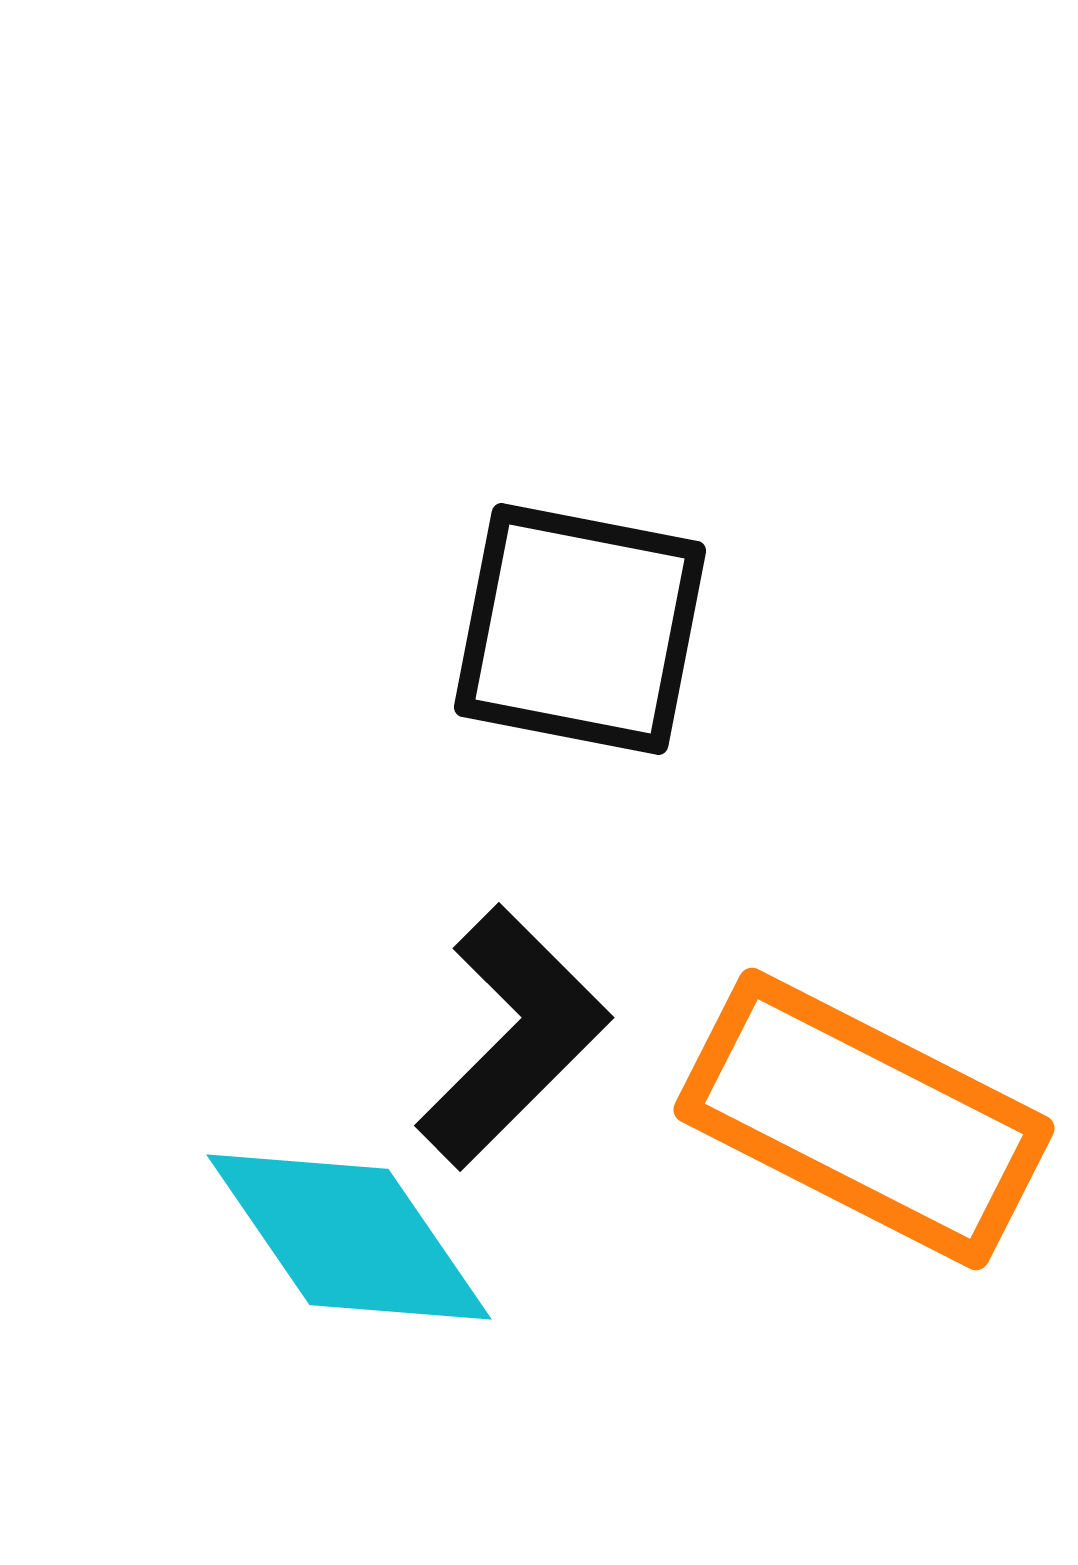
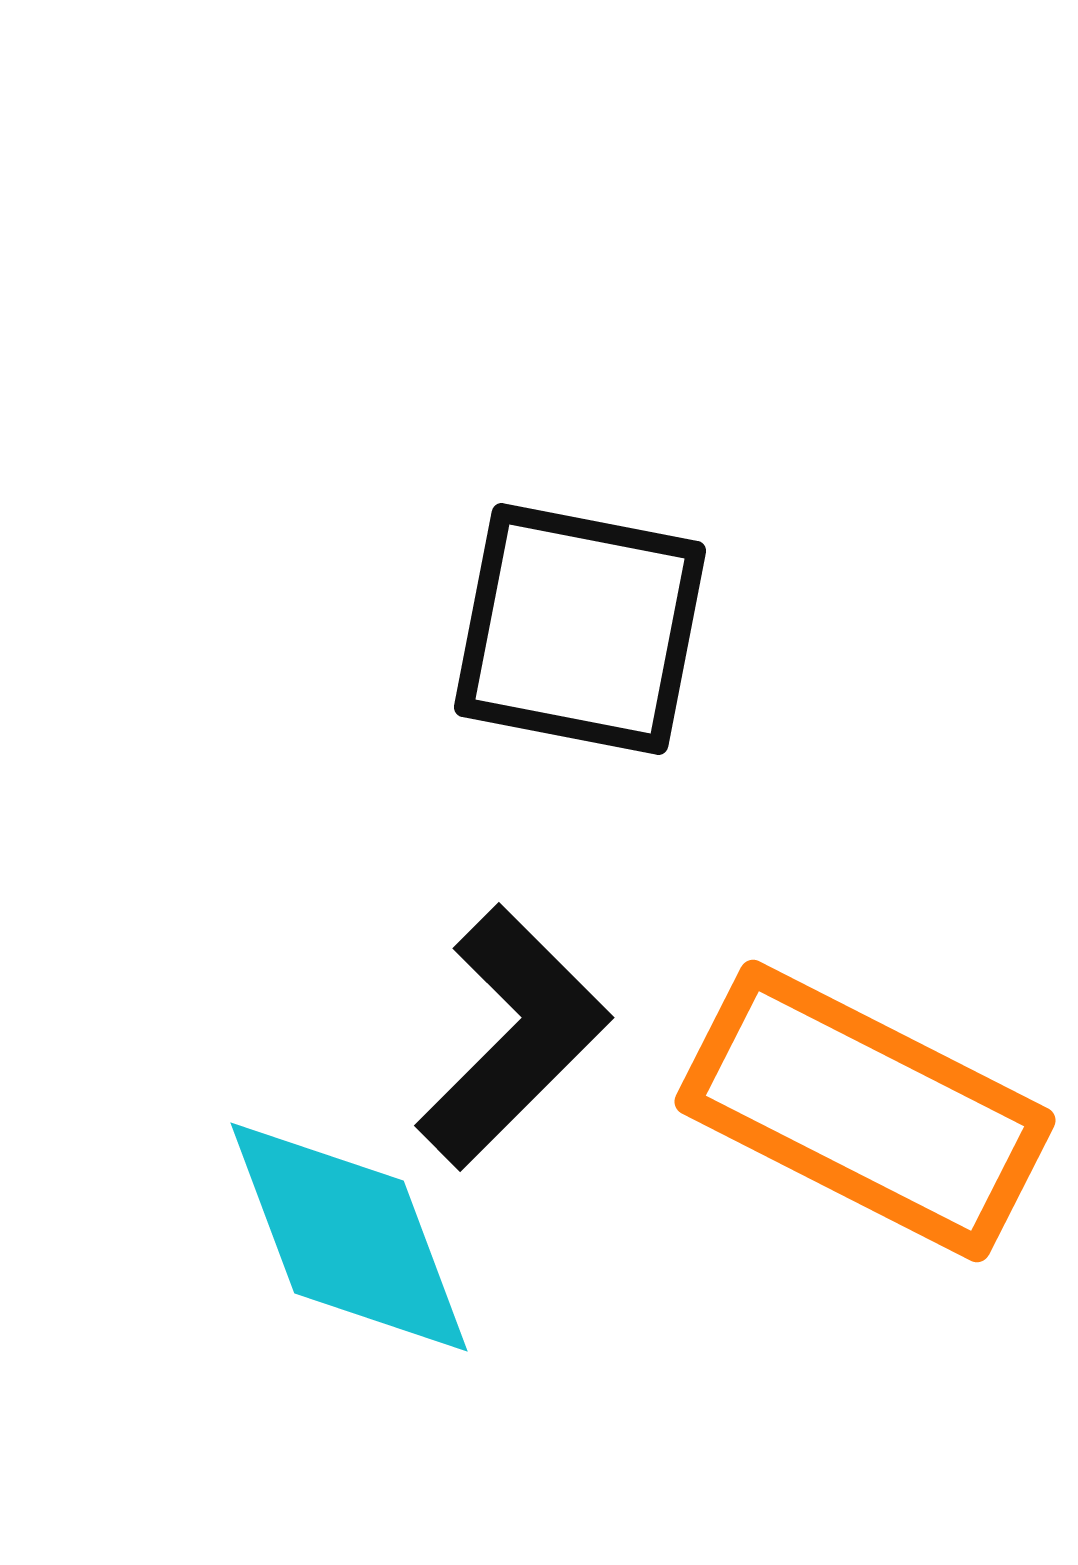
orange rectangle: moved 1 px right, 8 px up
cyan diamond: rotated 14 degrees clockwise
